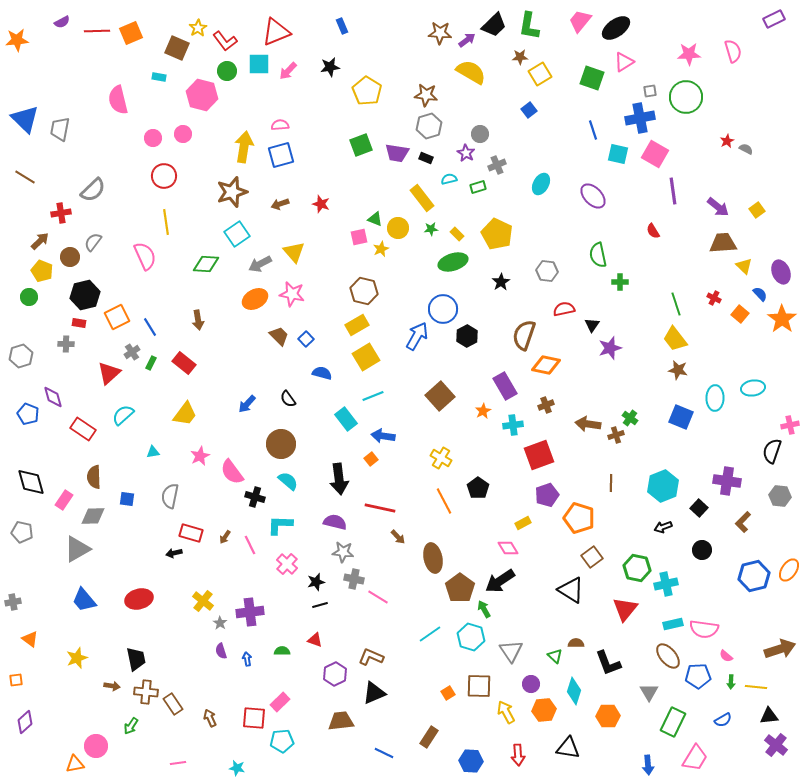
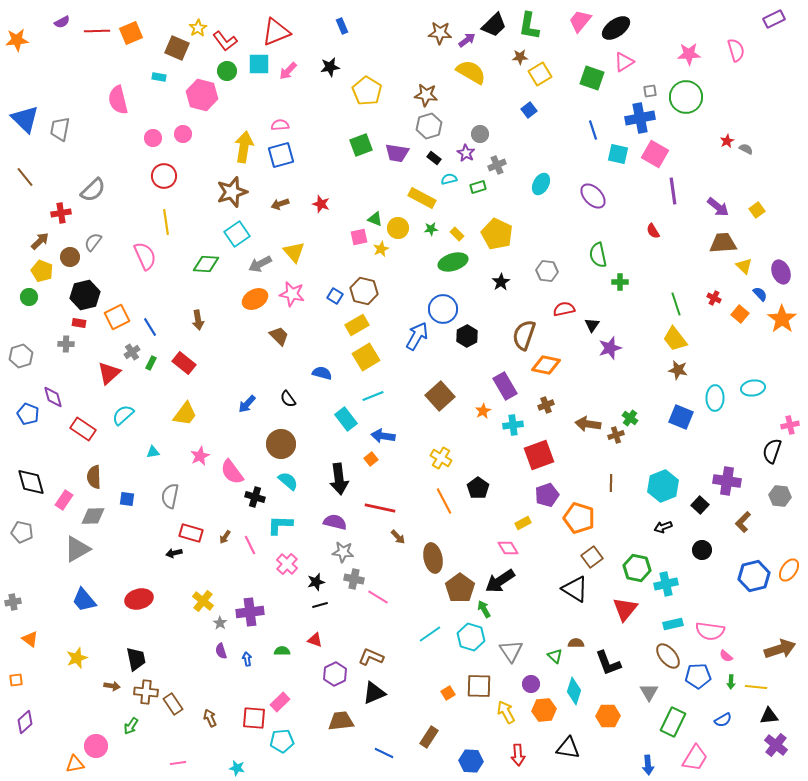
pink semicircle at (733, 51): moved 3 px right, 1 px up
black rectangle at (426, 158): moved 8 px right; rotated 16 degrees clockwise
brown line at (25, 177): rotated 20 degrees clockwise
yellow rectangle at (422, 198): rotated 24 degrees counterclockwise
blue square at (306, 339): moved 29 px right, 43 px up; rotated 14 degrees counterclockwise
black square at (699, 508): moved 1 px right, 3 px up
black triangle at (571, 590): moved 4 px right, 1 px up
pink semicircle at (704, 629): moved 6 px right, 2 px down
